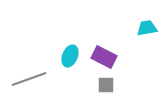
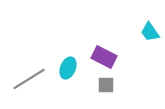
cyan trapezoid: moved 3 px right, 4 px down; rotated 115 degrees counterclockwise
cyan ellipse: moved 2 px left, 12 px down
gray line: rotated 12 degrees counterclockwise
